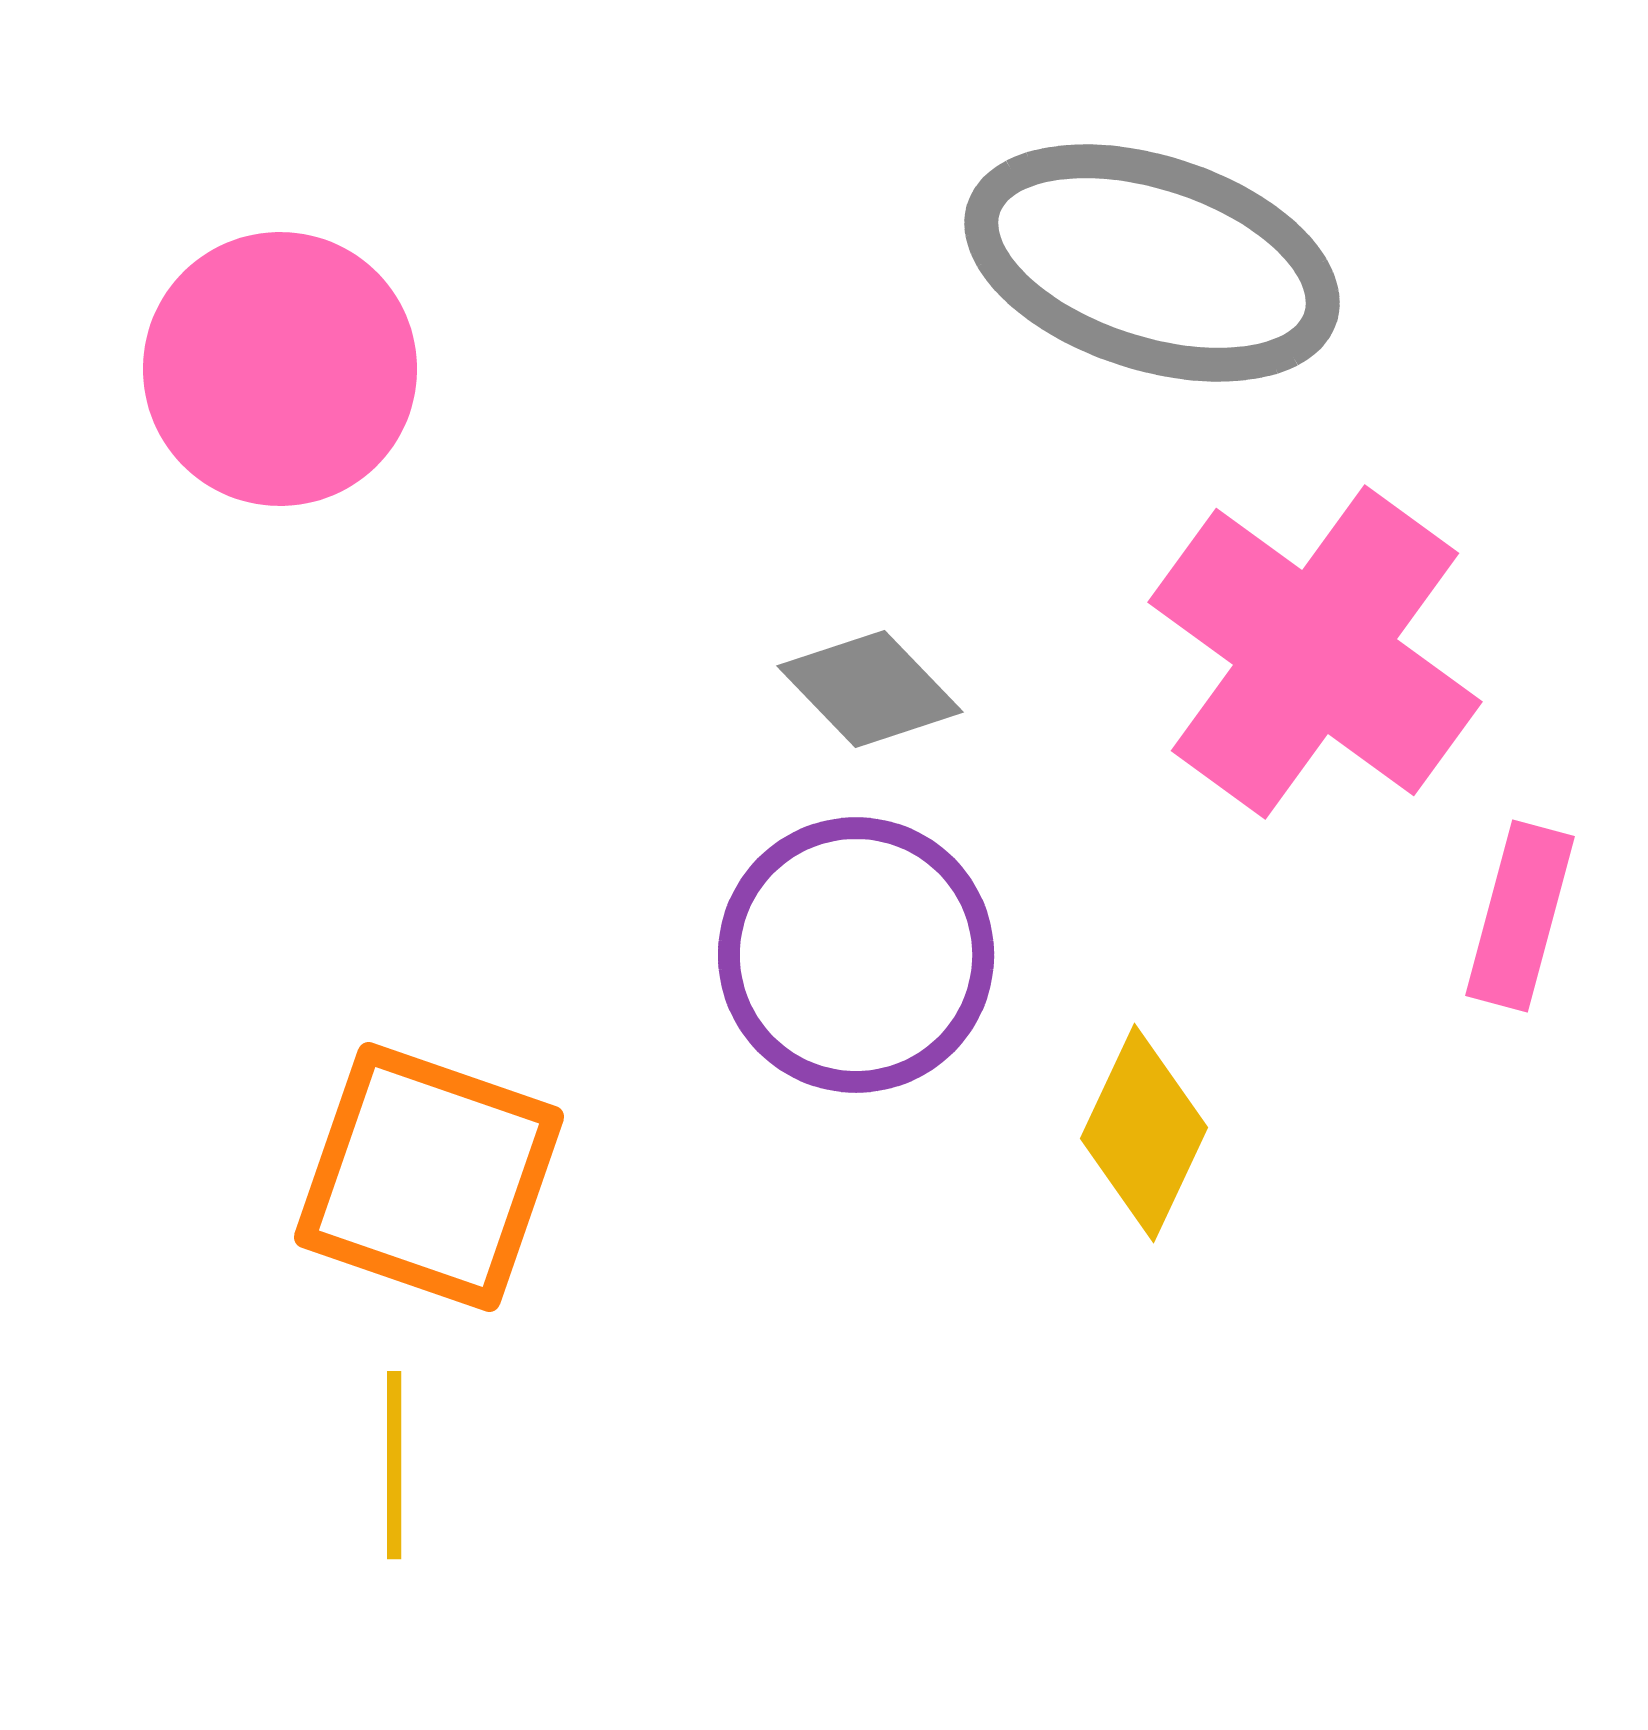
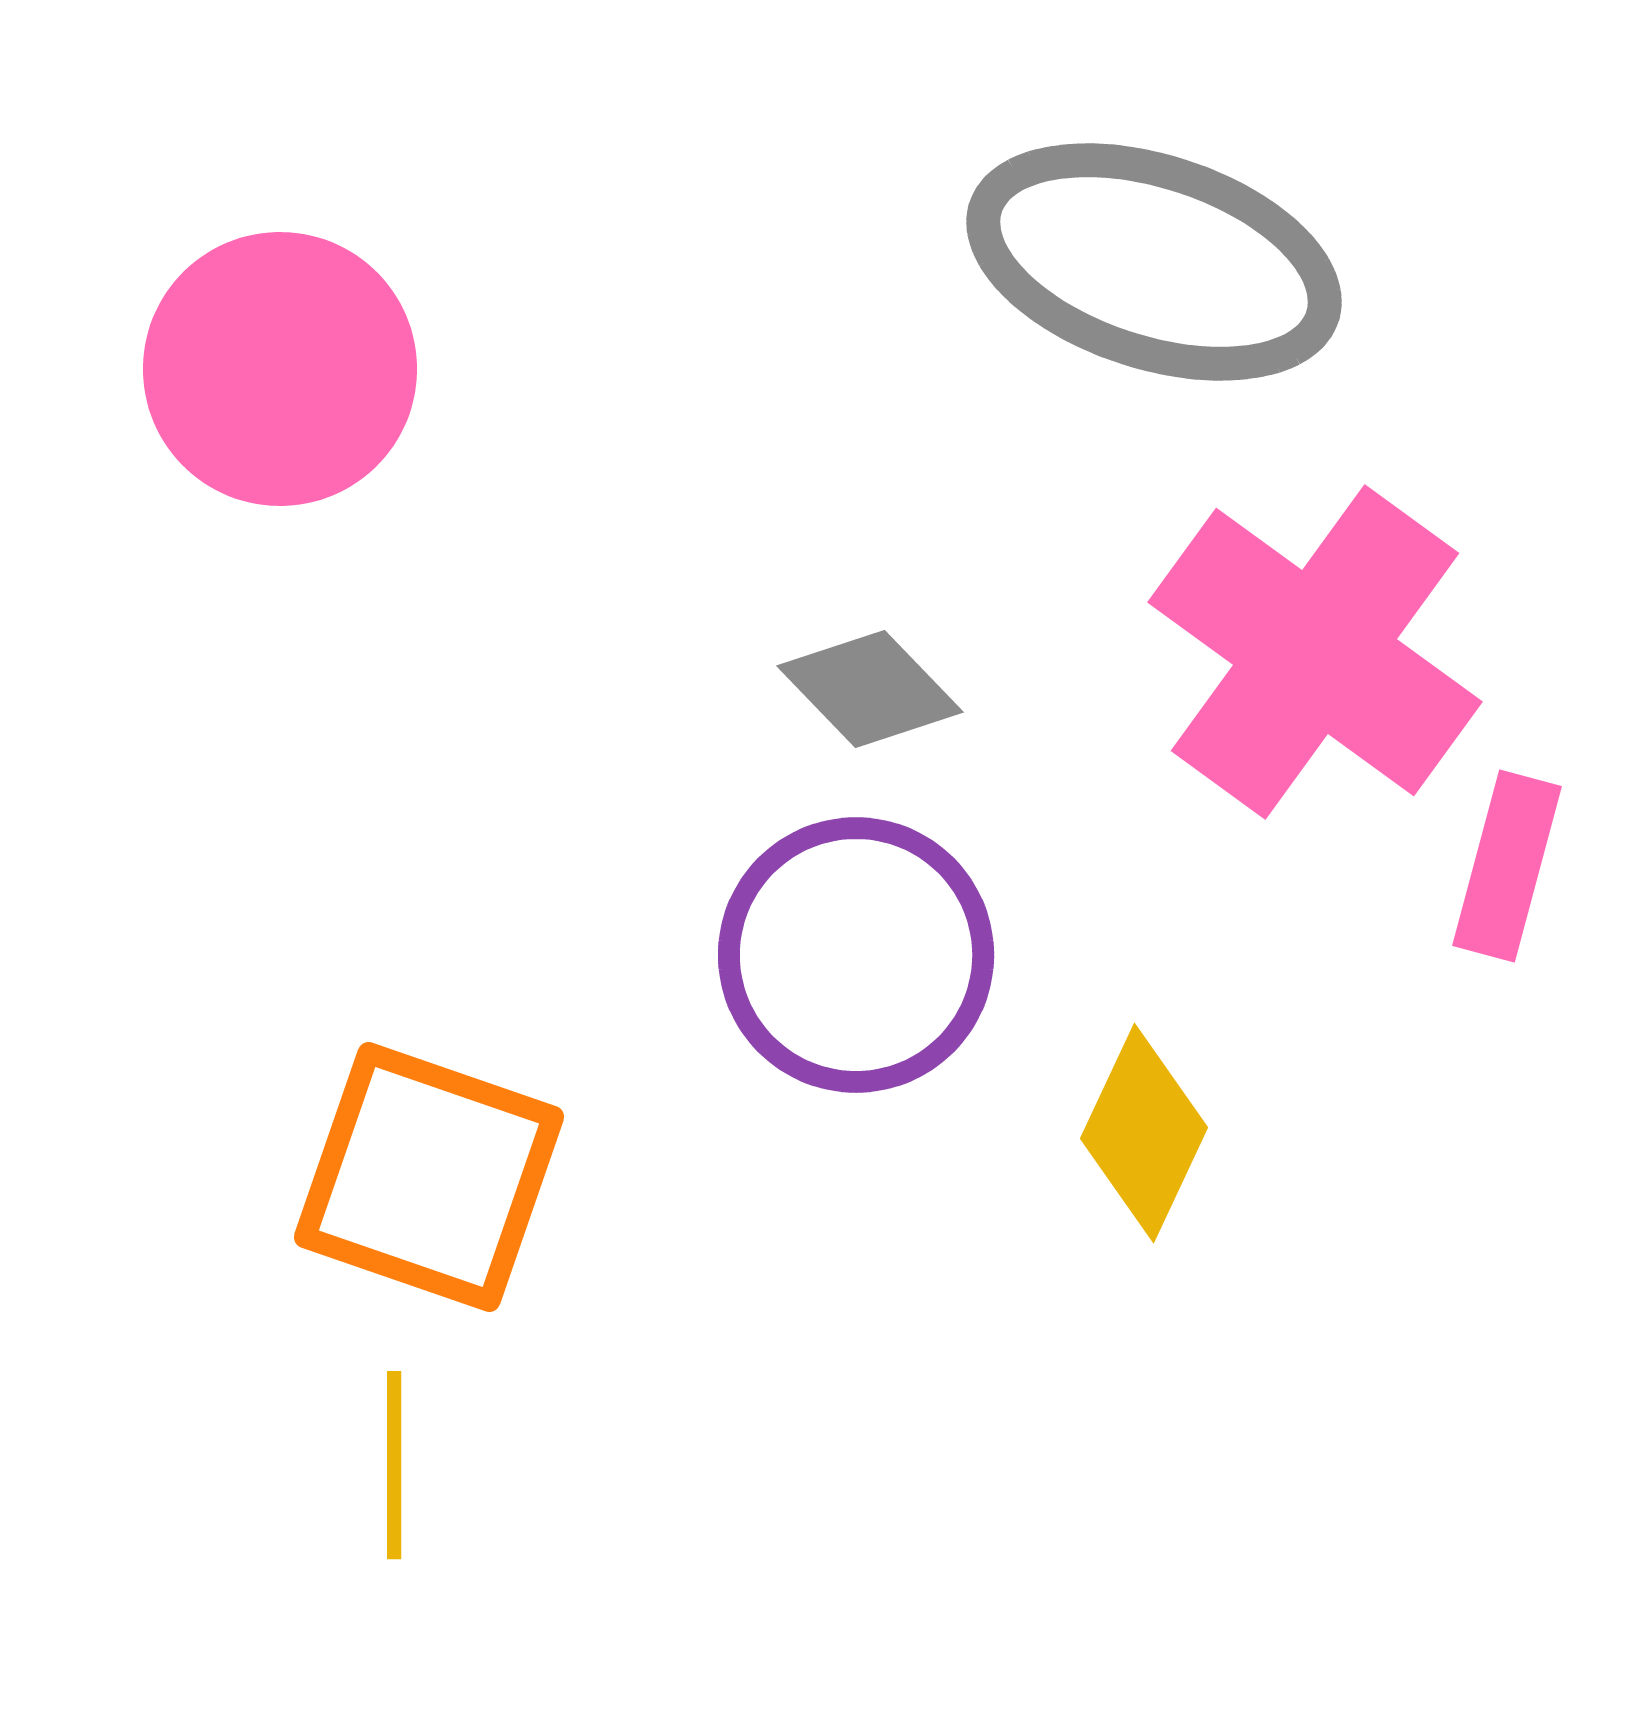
gray ellipse: moved 2 px right, 1 px up
pink rectangle: moved 13 px left, 50 px up
